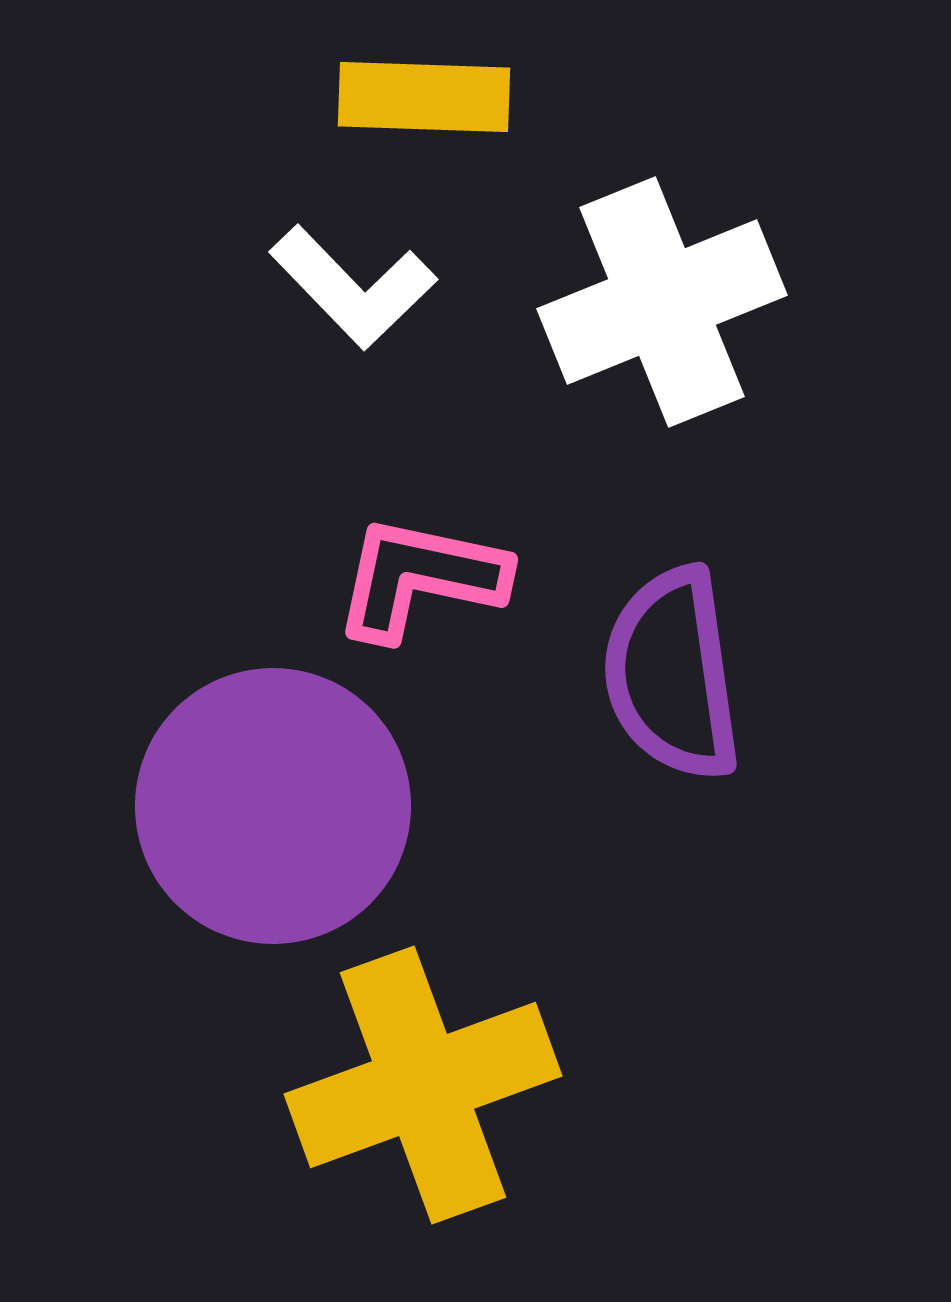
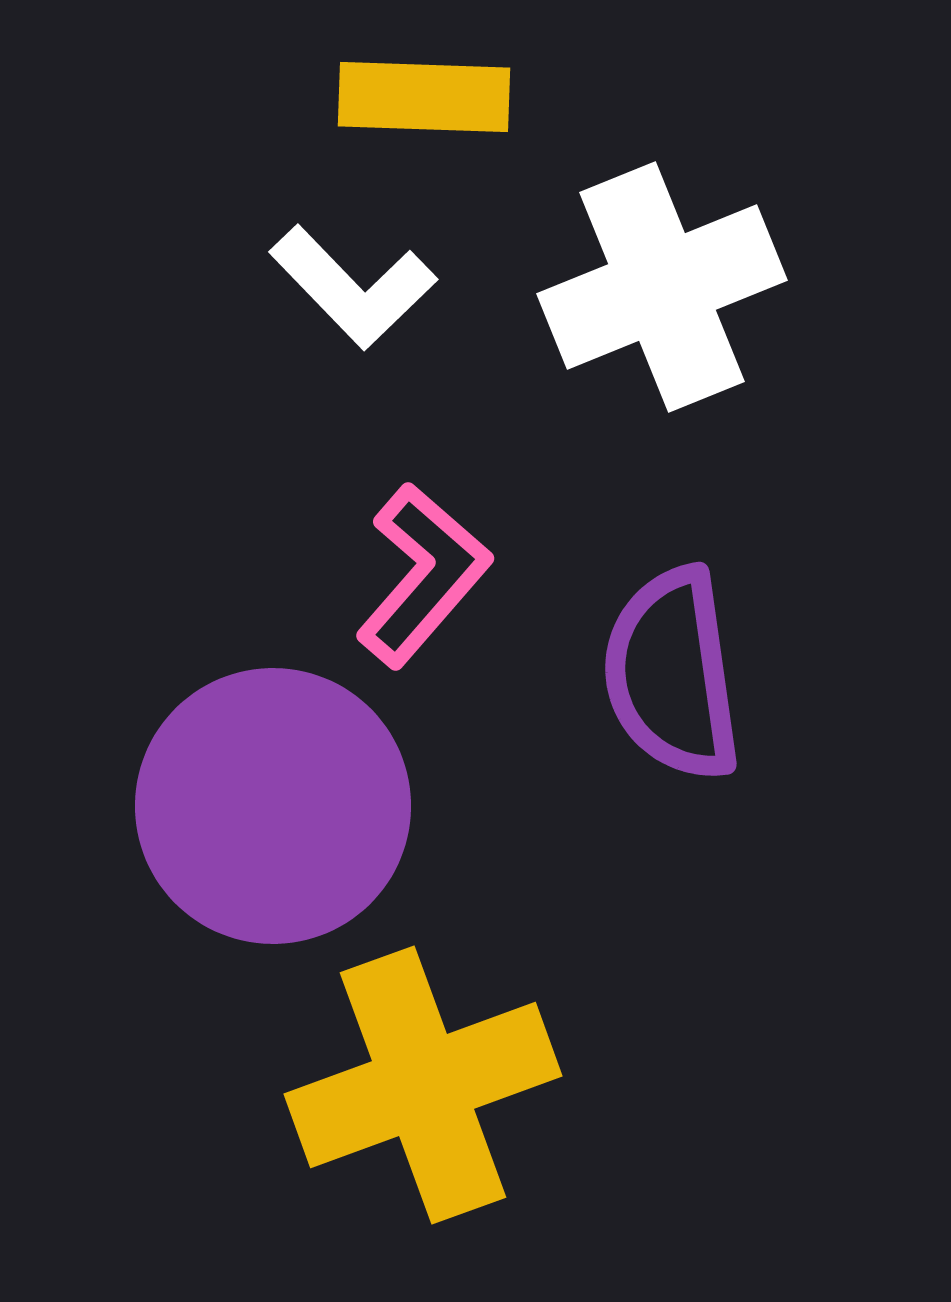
white cross: moved 15 px up
pink L-shape: moved 3 px right, 3 px up; rotated 119 degrees clockwise
